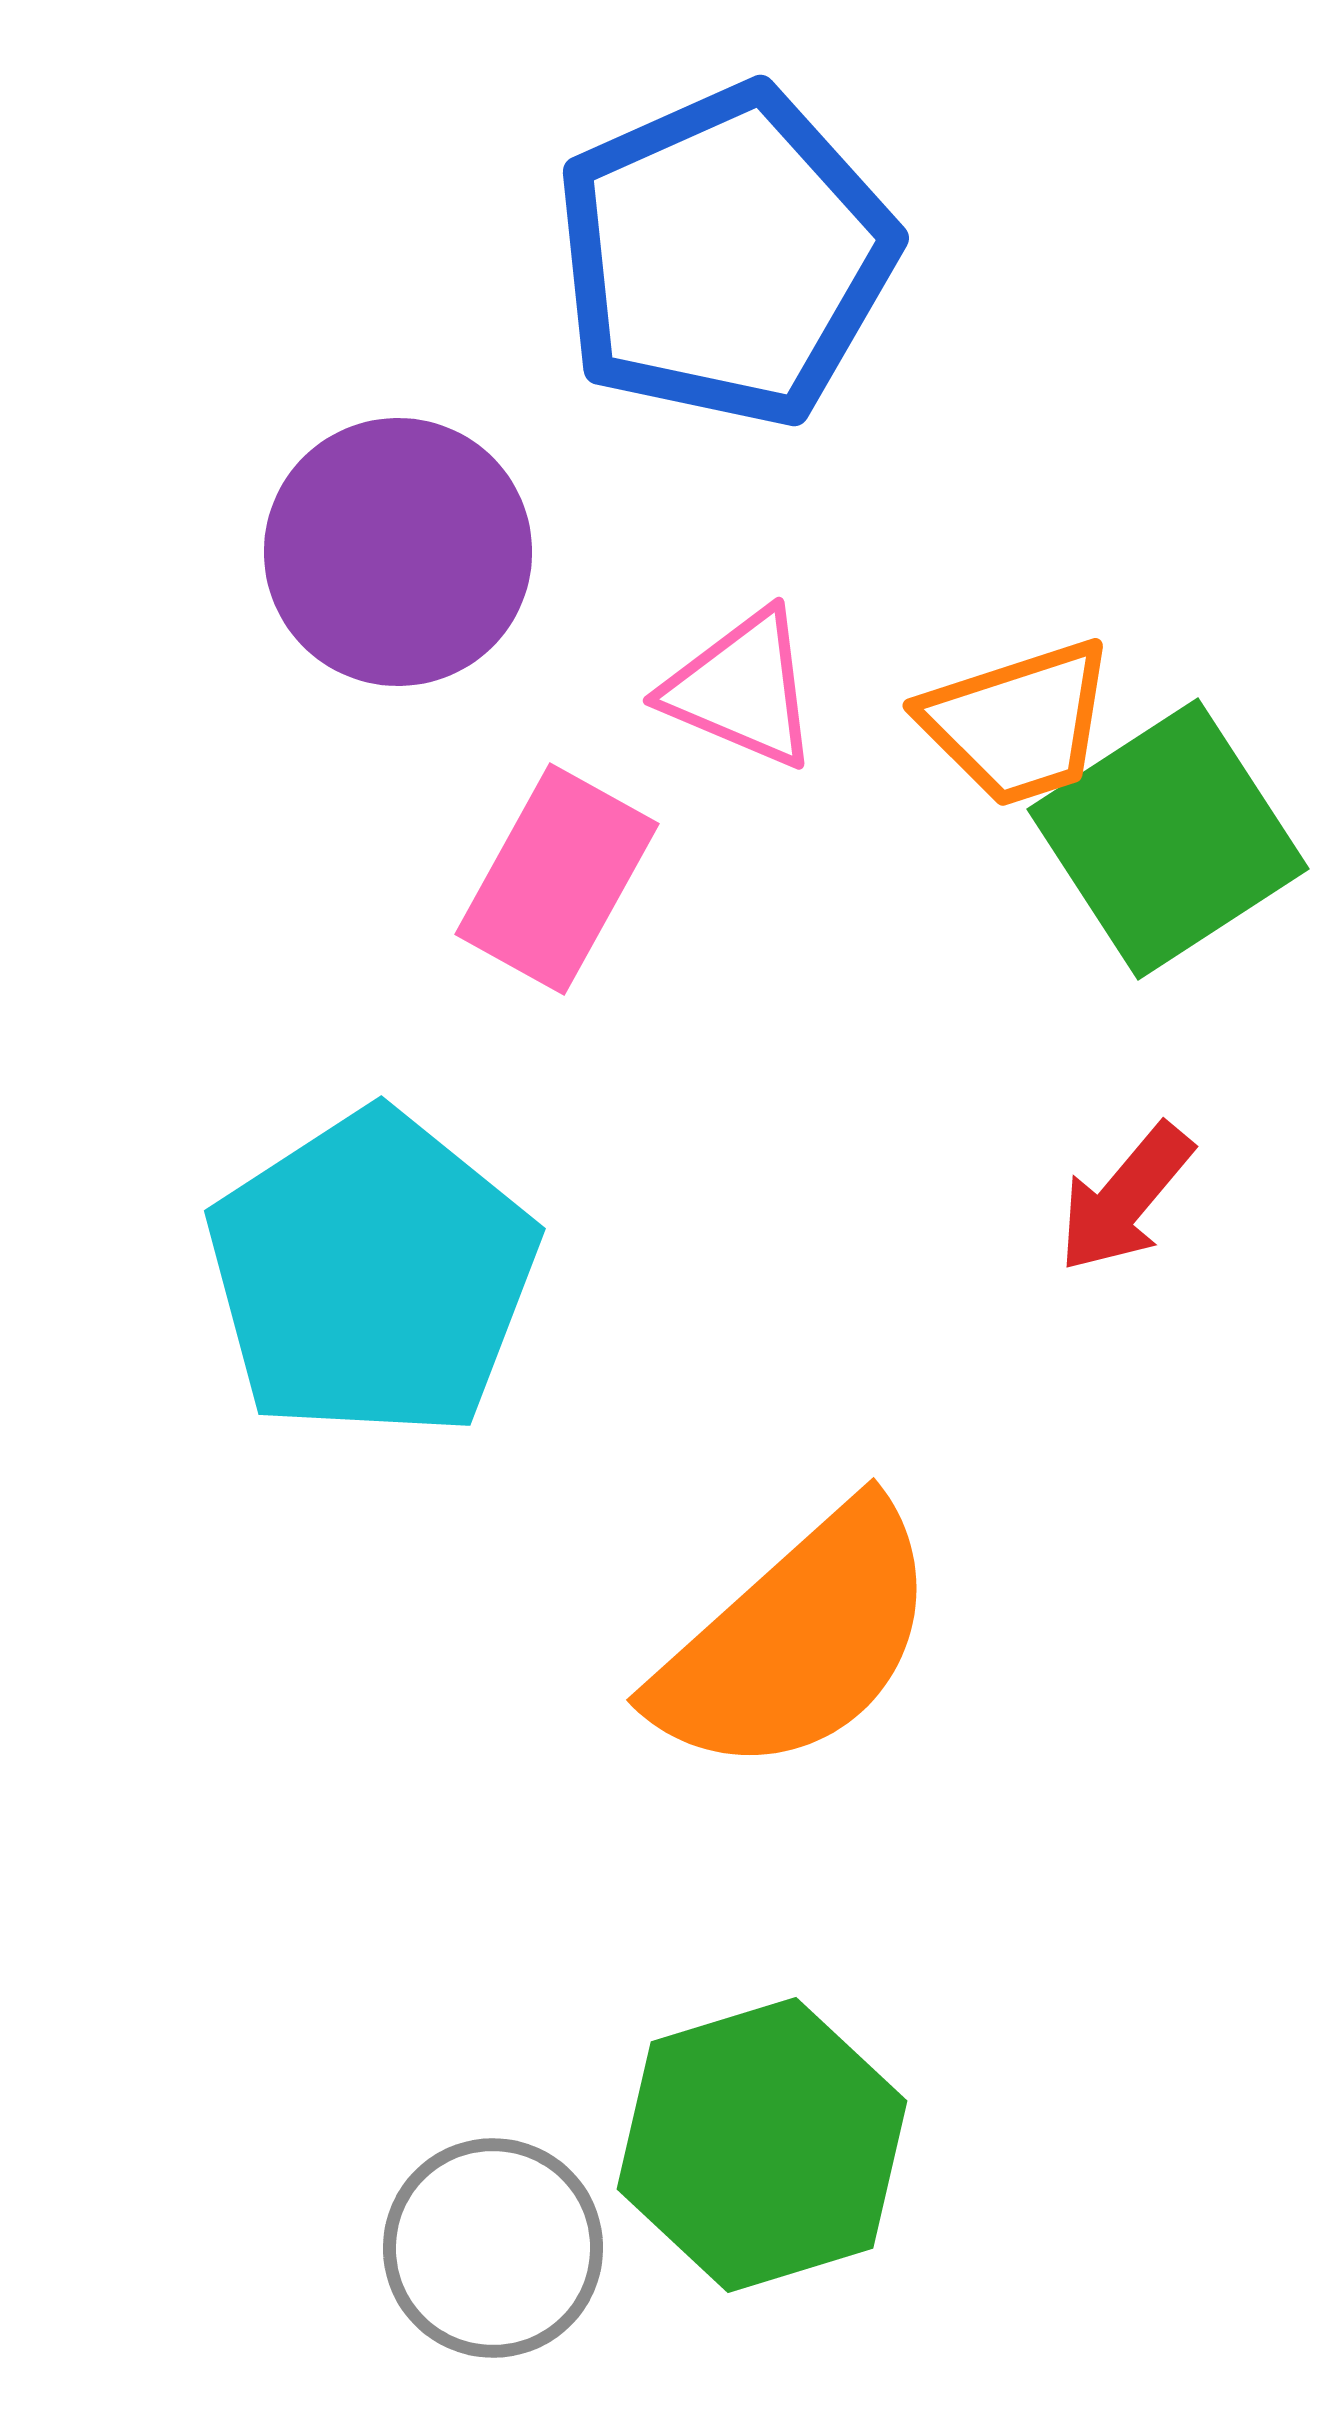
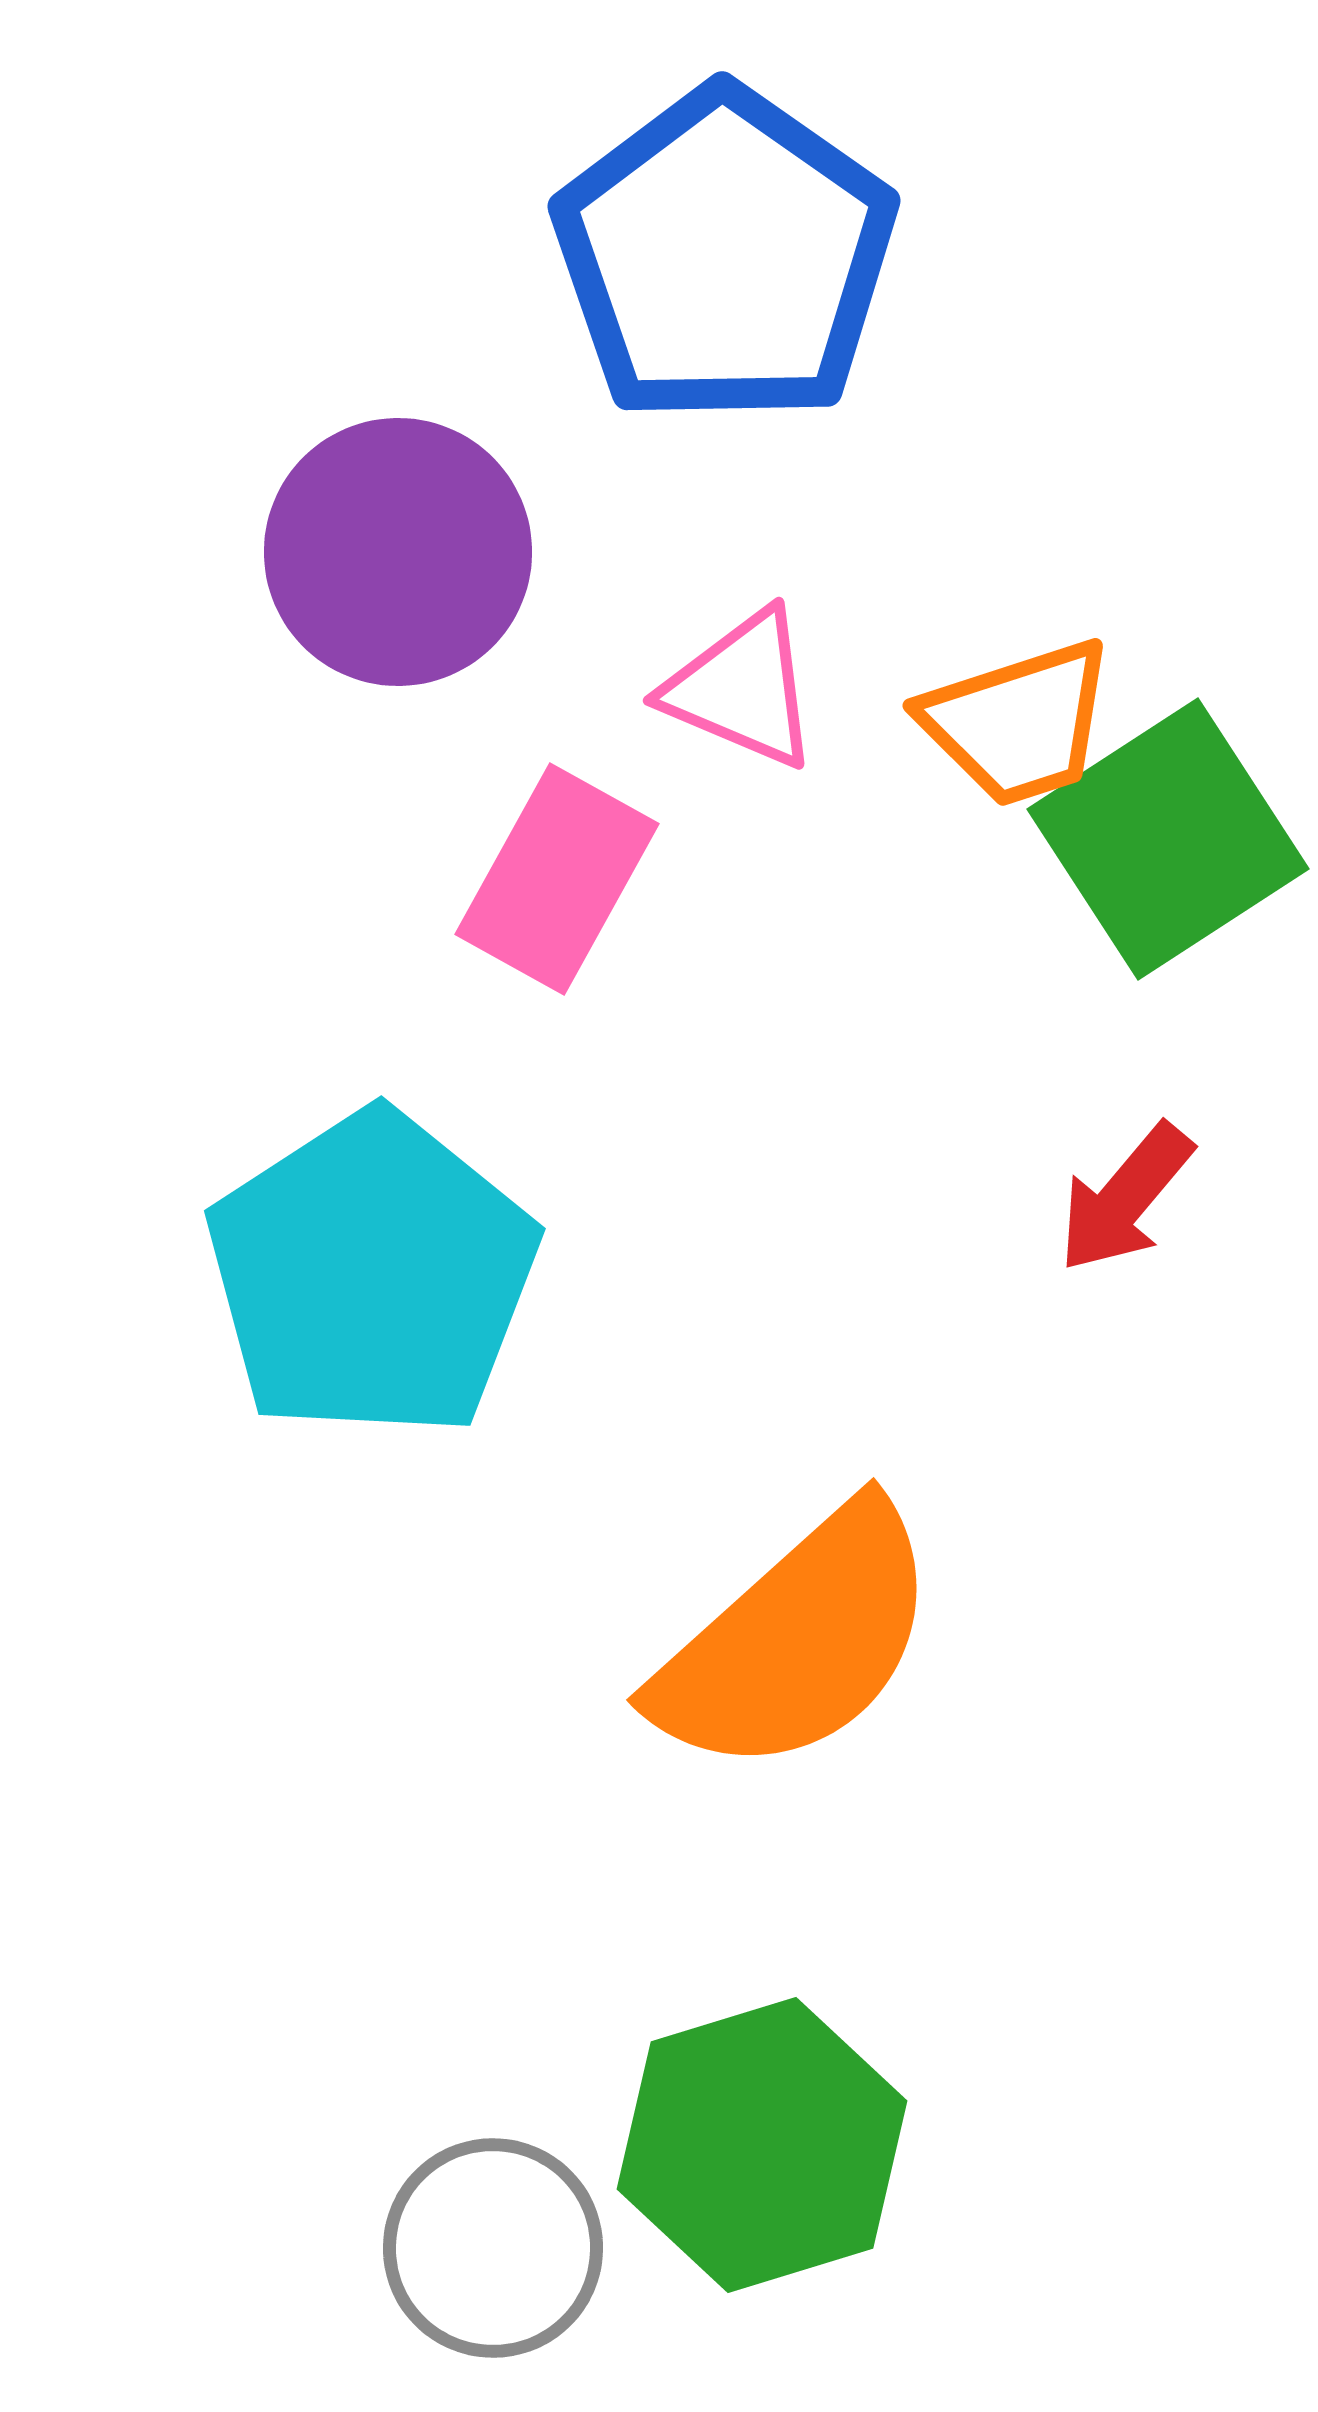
blue pentagon: rotated 13 degrees counterclockwise
